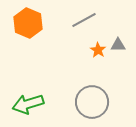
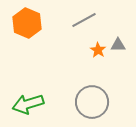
orange hexagon: moved 1 px left
